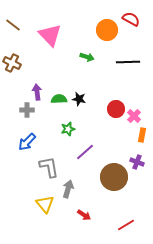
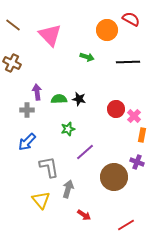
yellow triangle: moved 4 px left, 4 px up
